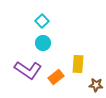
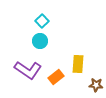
cyan circle: moved 3 px left, 2 px up
